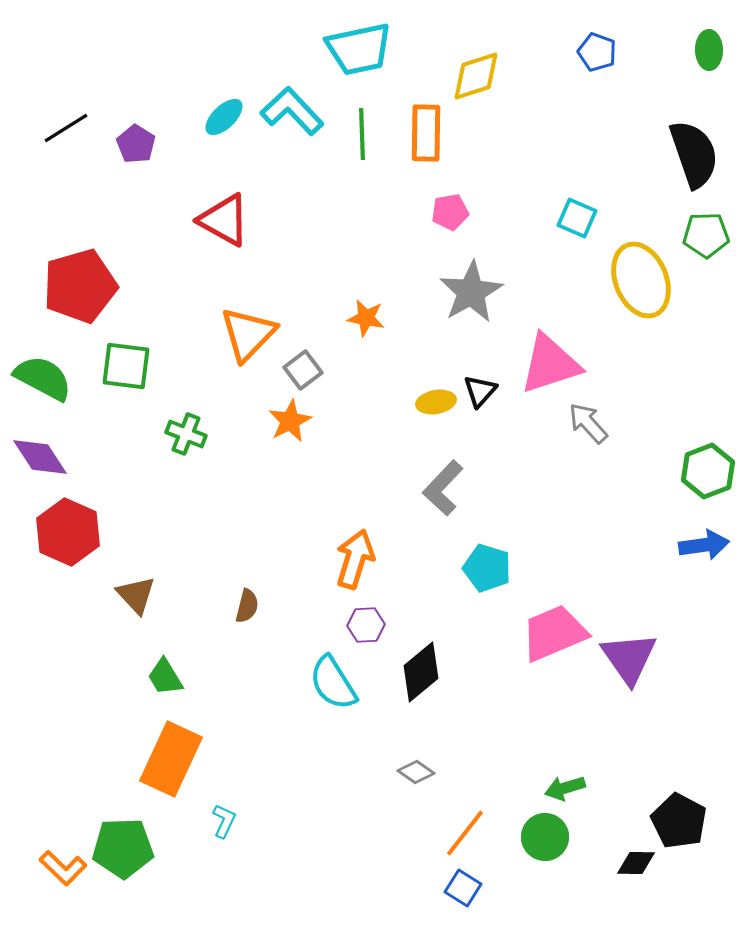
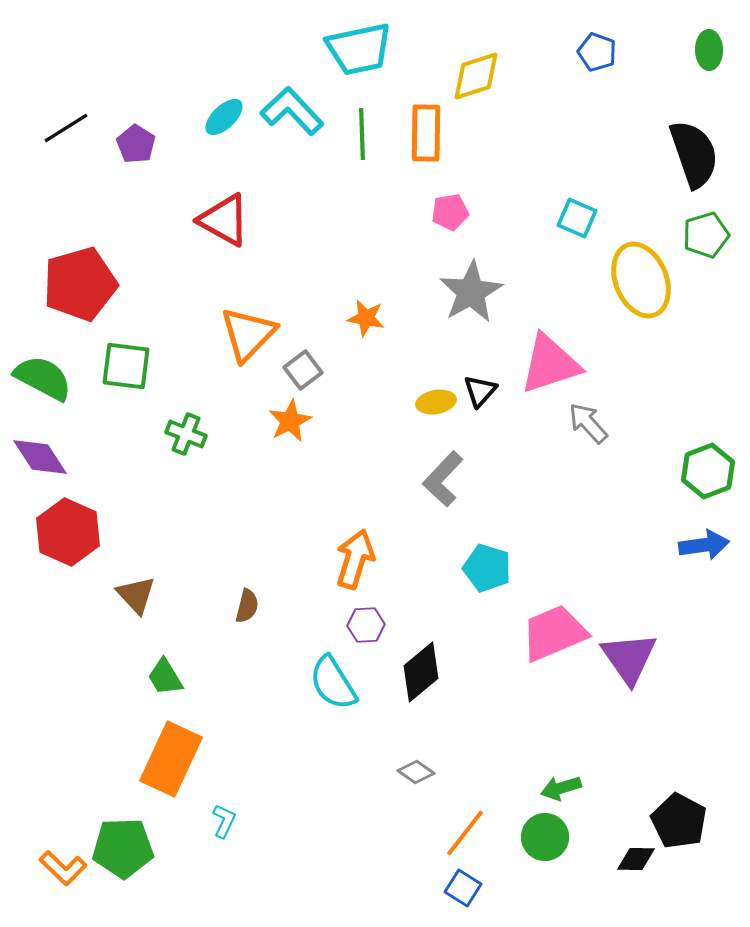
green pentagon at (706, 235): rotated 15 degrees counterclockwise
red pentagon at (80, 286): moved 2 px up
gray L-shape at (443, 488): moved 9 px up
green arrow at (565, 788): moved 4 px left
black diamond at (636, 863): moved 4 px up
